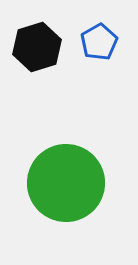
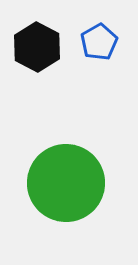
black hexagon: rotated 15 degrees counterclockwise
